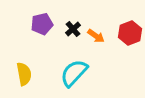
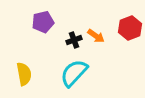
purple pentagon: moved 1 px right, 2 px up
black cross: moved 1 px right, 11 px down; rotated 21 degrees clockwise
red hexagon: moved 5 px up
